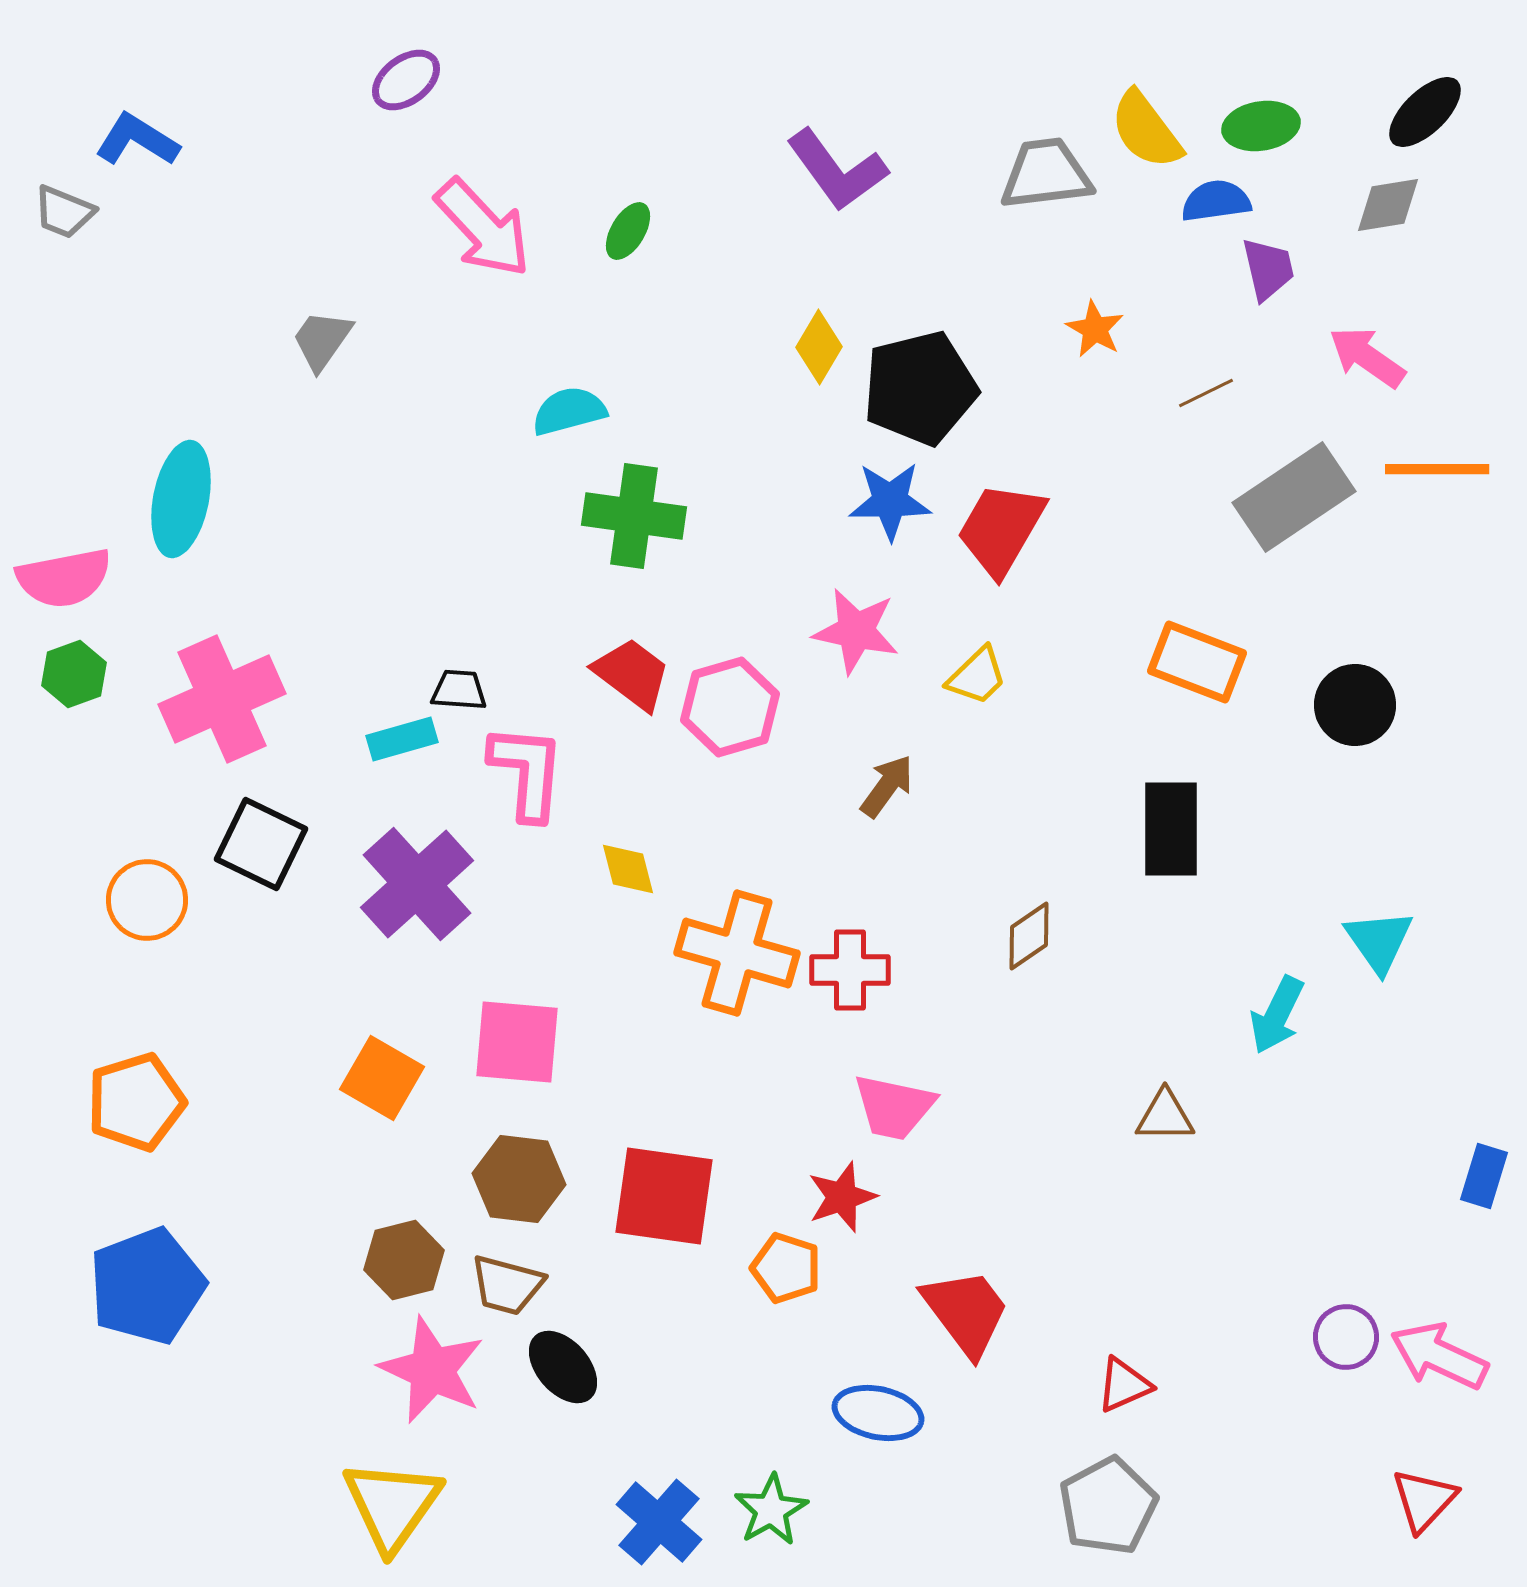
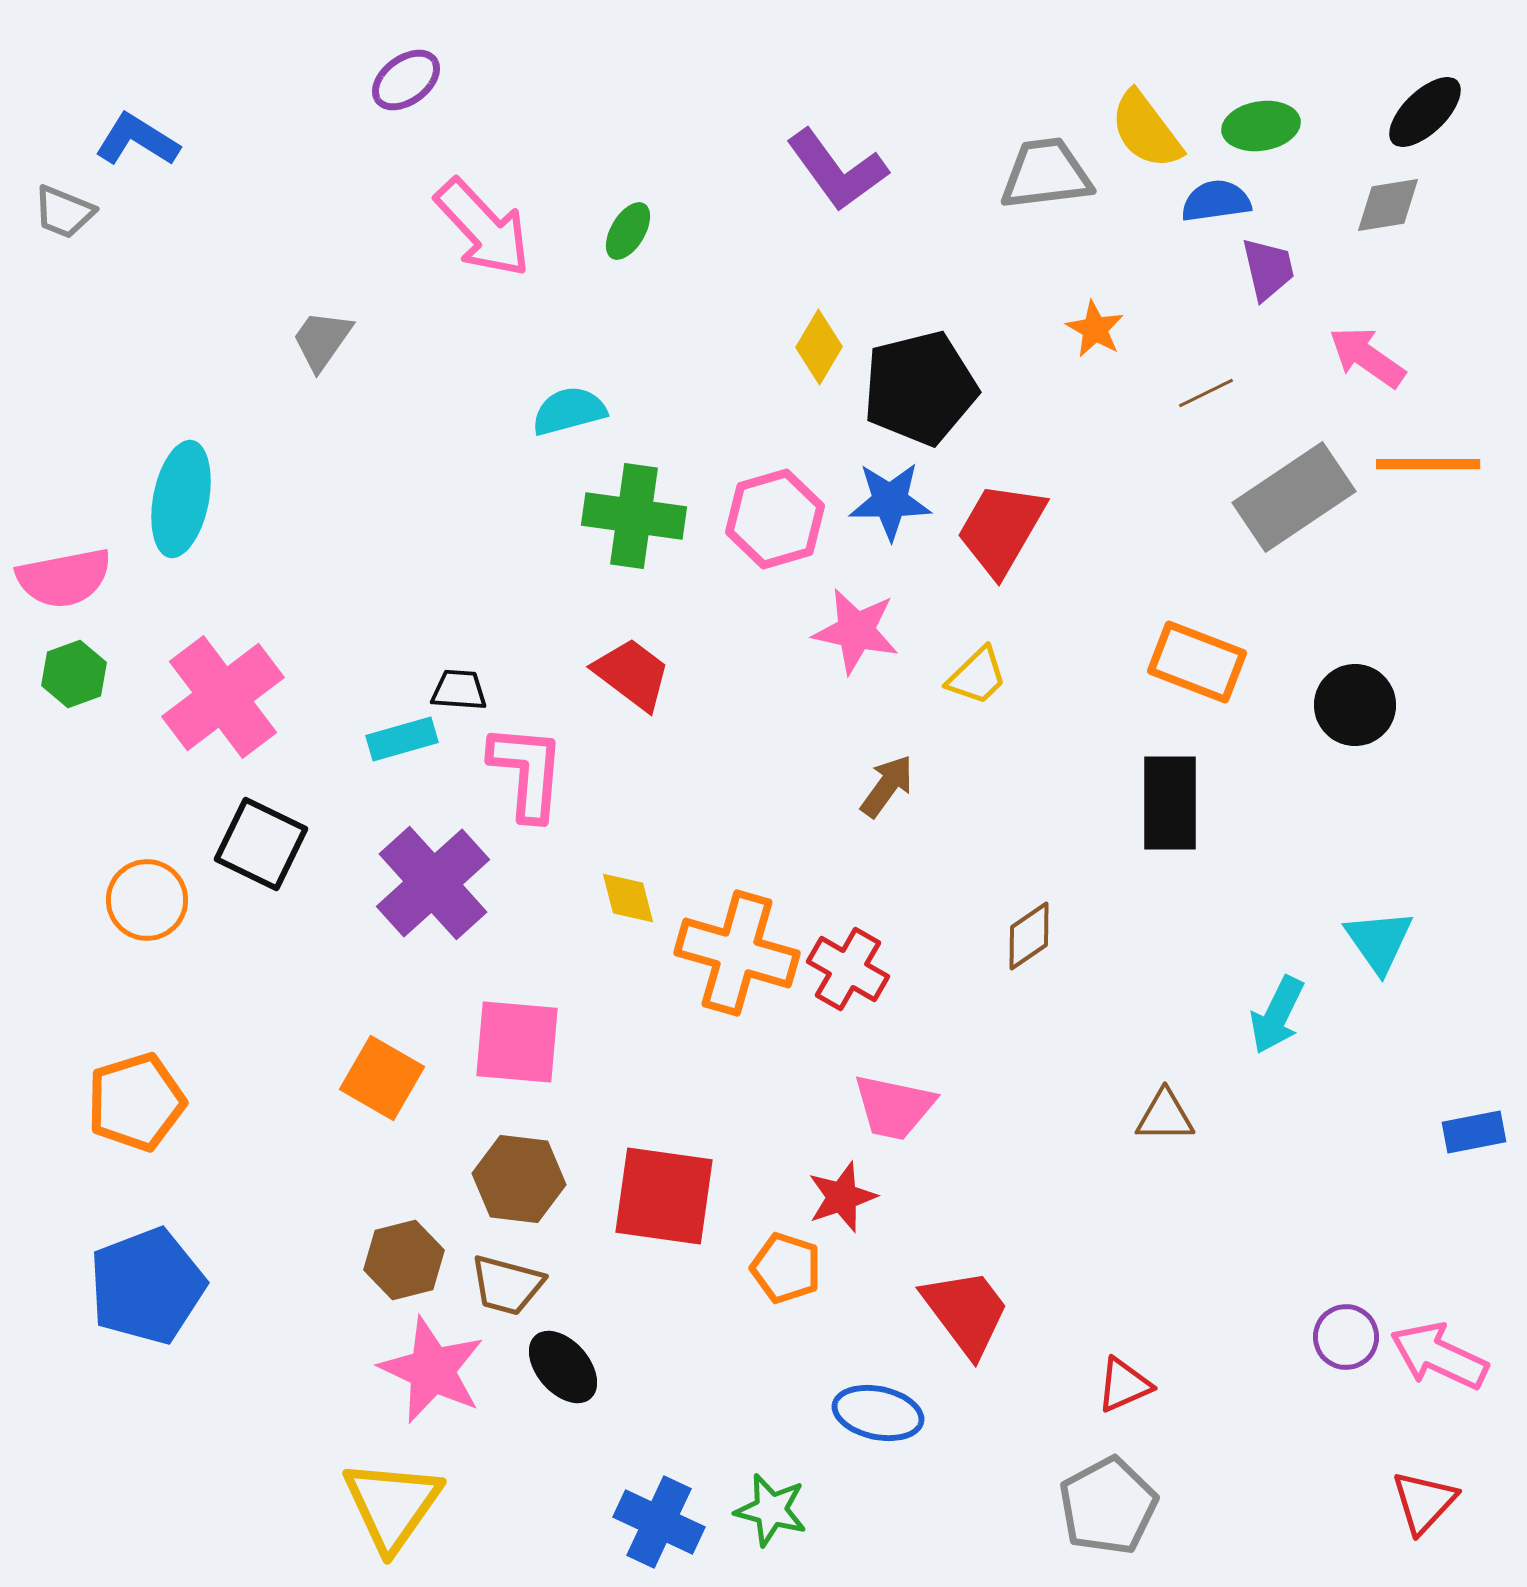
orange line at (1437, 469): moved 9 px left, 5 px up
pink cross at (222, 699): moved 1 px right, 2 px up; rotated 13 degrees counterclockwise
pink hexagon at (730, 707): moved 45 px right, 188 px up
black rectangle at (1171, 829): moved 1 px left, 26 px up
yellow diamond at (628, 869): moved 29 px down
purple cross at (417, 884): moved 16 px right, 1 px up
red cross at (850, 970): moved 2 px left, 1 px up; rotated 30 degrees clockwise
blue rectangle at (1484, 1176): moved 10 px left, 44 px up; rotated 62 degrees clockwise
red triangle at (1424, 1500): moved 2 px down
green star at (771, 1510): rotated 28 degrees counterclockwise
blue cross at (659, 1522): rotated 16 degrees counterclockwise
